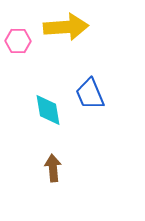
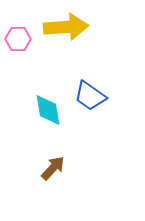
pink hexagon: moved 2 px up
blue trapezoid: moved 2 px down; rotated 32 degrees counterclockwise
brown arrow: rotated 48 degrees clockwise
